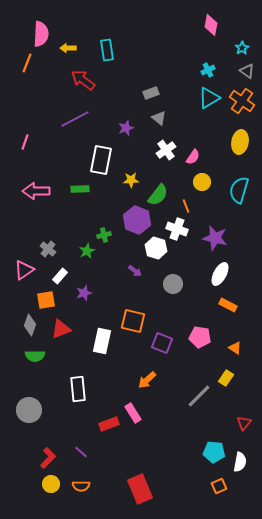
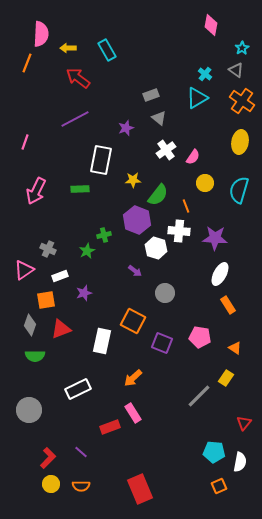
cyan rectangle at (107, 50): rotated 20 degrees counterclockwise
cyan cross at (208, 70): moved 3 px left, 4 px down; rotated 24 degrees counterclockwise
gray triangle at (247, 71): moved 11 px left, 1 px up
red arrow at (83, 80): moved 5 px left, 2 px up
gray rectangle at (151, 93): moved 2 px down
cyan triangle at (209, 98): moved 12 px left
yellow star at (131, 180): moved 2 px right
yellow circle at (202, 182): moved 3 px right, 1 px down
pink arrow at (36, 191): rotated 64 degrees counterclockwise
white cross at (177, 229): moved 2 px right, 2 px down; rotated 15 degrees counterclockwise
purple star at (215, 238): rotated 10 degrees counterclockwise
gray cross at (48, 249): rotated 14 degrees counterclockwise
white rectangle at (60, 276): rotated 28 degrees clockwise
gray circle at (173, 284): moved 8 px left, 9 px down
orange rectangle at (228, 305): rotated 30 degrees clockwise
orange square at (133, 321): rotated 15 degrees clockwise
orange arrow at (147, 380): moved 14 px left, 2 px up
white rectangle at (78, 389): rotated 70 degrees clockwise
red rectangle at (109, 424): moved 1 px right, 3 px down
